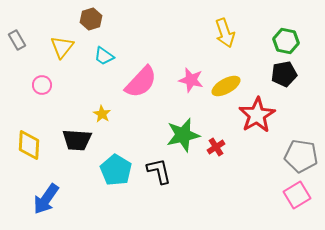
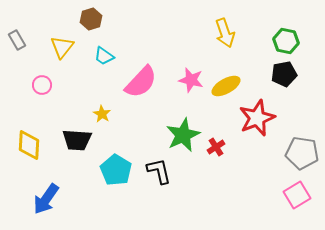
red star: moved 3 px down; rotated 9 degrees clockwise
green star: rotated 12 degrees counterclockwise
gray pentagon: moved 1 px right, 3 px up
